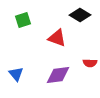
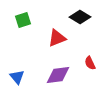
black diamond: moved 2 px down
red triangle: rotated 42 degrees counterclockwise
red semicircle: rotated 64 degrees clockwise
blue triangle: moved 1 px right, 3 px down
